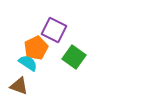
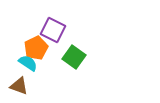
purple square: moved 1 px left
